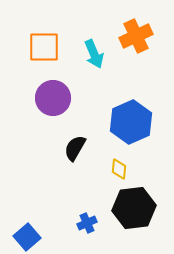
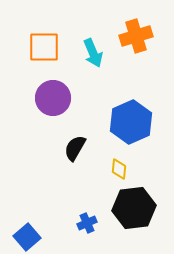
orange cross: rotated 8 degrees clockwise
cyan arrow: moved 1 px left, 1 px up
